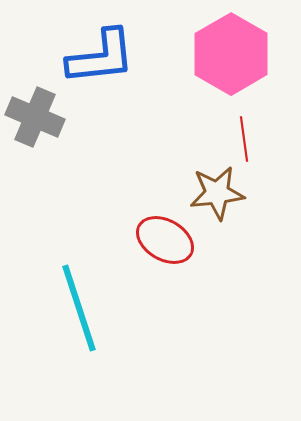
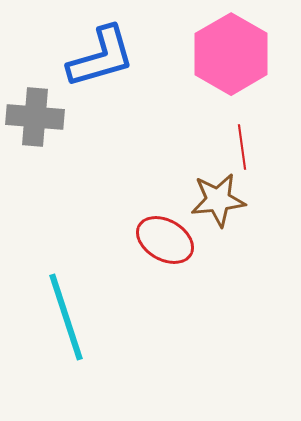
blue L-shape: rotated 10 degrees counterclockwise
gray cross: rotated 18 degrees counterclockwise
red line: moved 2 px left, 8 px down
brown star: moved 1 px right, 7 px down
cyan line: moved 13 px left, 9 px down
